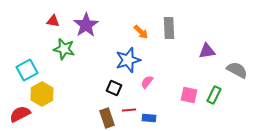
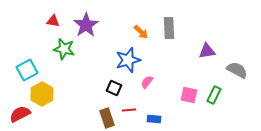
blue rectangle: moved 5 px right, 1 px down
